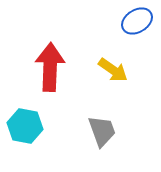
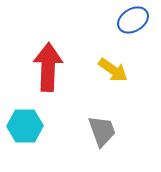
blue ellipse: moved 4 px left, 1 px up
red arrow: moved 2 px left
cyan hexagon: rotated 12 degrees counterclockwise
